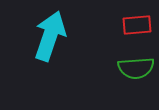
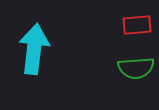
cyan arrow: moved 16 px left, 13 px down; rotated 12 degrees counterclockwise
